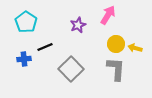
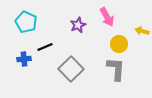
pink arrow: moved 1 px left, 2 px down; rotated 120 degrees clockwise
cyan pentagon: rotated 10 degrees counterclockwise
yellow circle: moved 3 px right
yellow arrow: moved 7 px right, 17 px up
